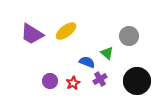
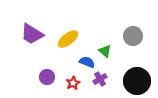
yellow ellipse: moved 2 px right, 8 px down
gray circle: moved 4 px right
green triangle: moved 2 px left, 2 px up
purple circle: moved 3 px left, 4 px up
